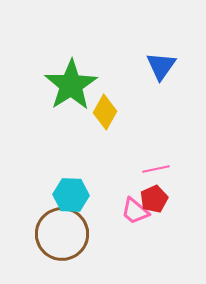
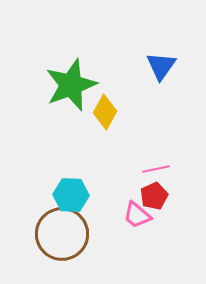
green star: rotated 12 degrees clockwise
red pentagon: moved 3 px up
pink trapezoid: moved 2 px right, 4 px down
